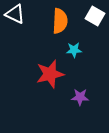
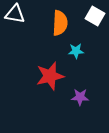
white triangle: rotated 15 degrees counterclockwise
orange semicircle: moved 2 px down
cyan star: moved 2 px right, 1 px down
red star: moved 2 px down
